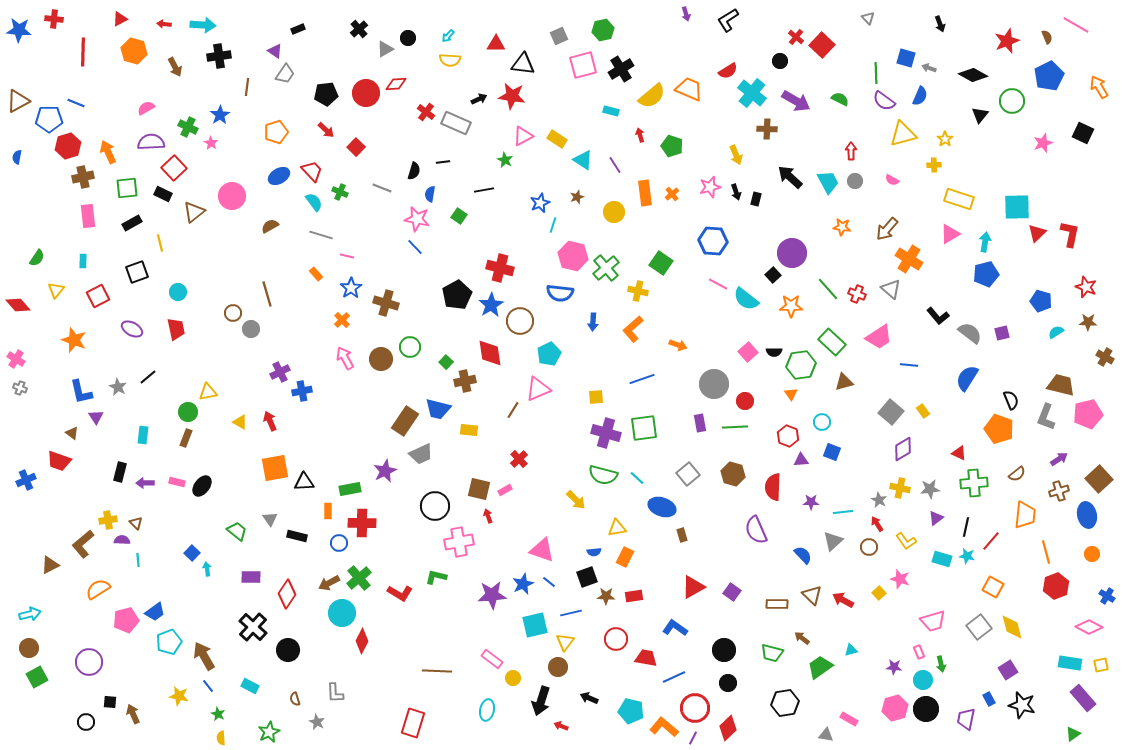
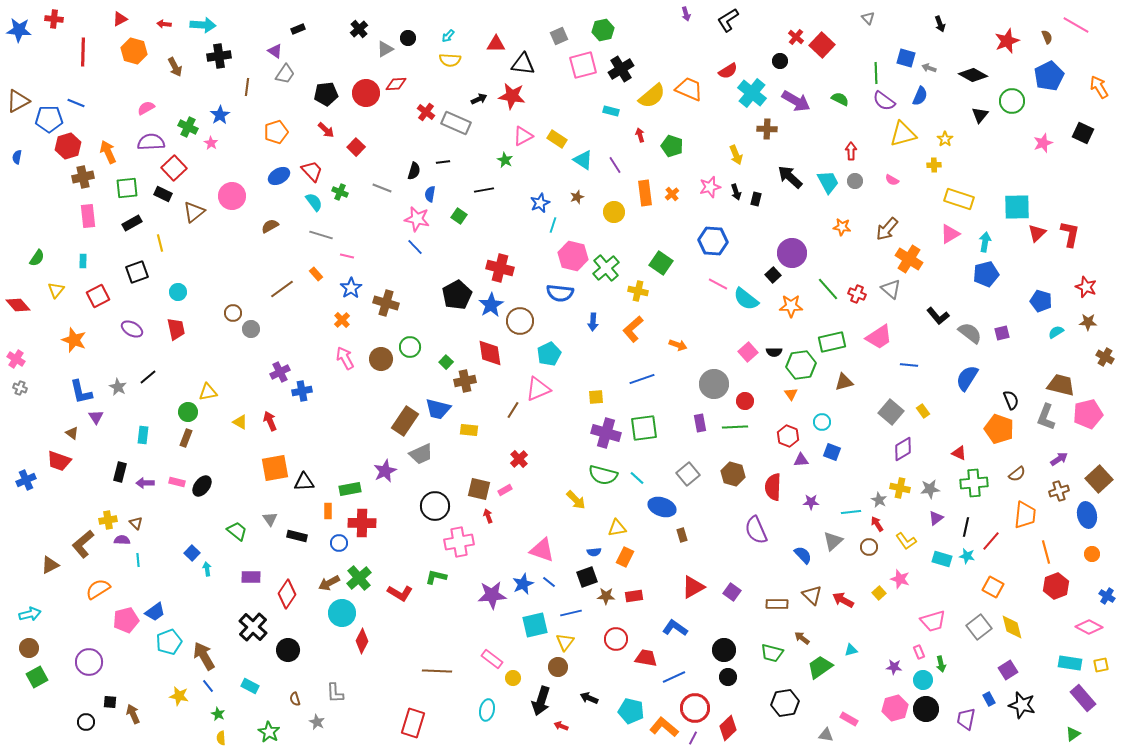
brown line at (267, 294): moved 15 px right, 5 px up; rotated 70 degrees clockwise
green rectangle at (832, 342): rotated 56 degrees counterclockwise
cyan line at (843, 512): moved 8 px right
black circle at (728, 683): moved 6 px up
green star at (269, 732): rotated 15 degrees counterclockwise
